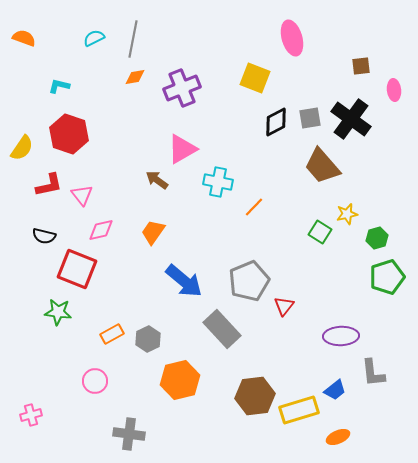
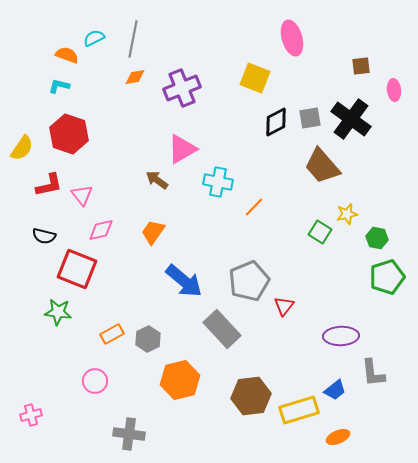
orange semicircle at (24, 38): moved 43 px right, 17 px down
green hexagon at (377, 238): rotated 25 degrees clockwise
brown hexagon at (255, 396): moved 4 px left
